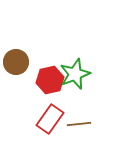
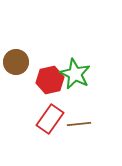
green star: rotated 24 degrees counterclockwise
